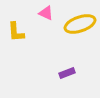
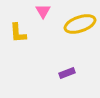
pink triangle: moved 3 px left, 2 px up; rotated 35 degrees clockwise
yellow L-shape: moved 2 px right, 1 px down
